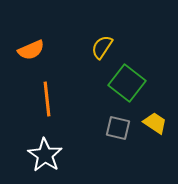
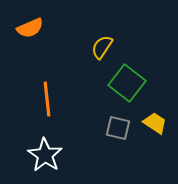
orange semicircle: moved 1 px left, 22 px up
